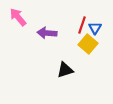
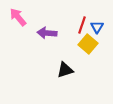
blue triangle: moved 2 px right, 1 px up
